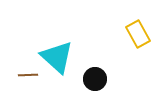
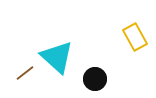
yellow rectangle: moved 3 px left, 3 px down
brown line: moved 3 px left, 2 px up; rotated 36 degrees counterclockwise
